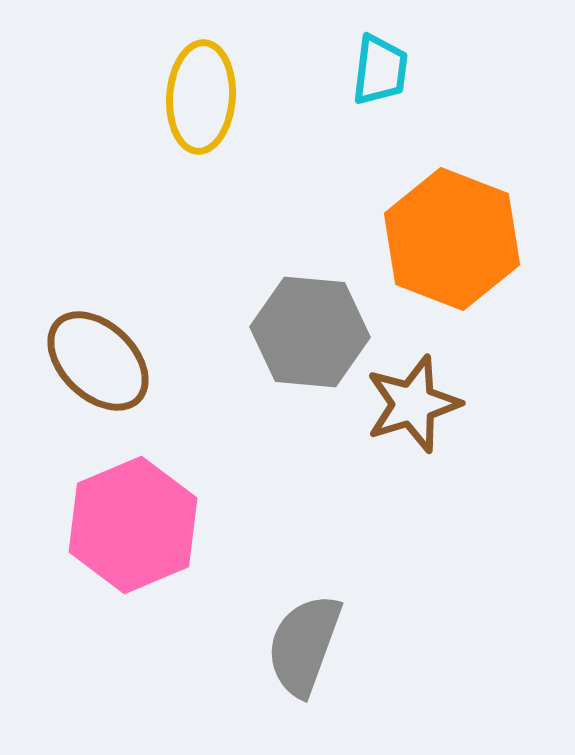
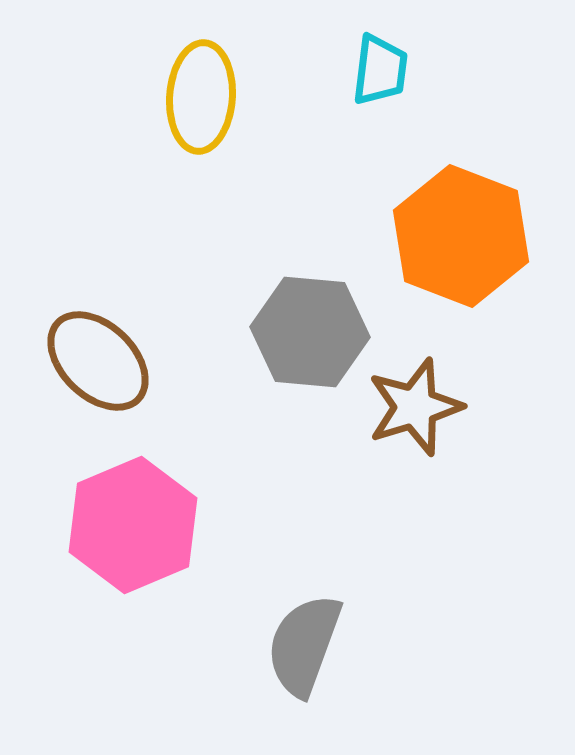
orange hexagon: moved 9 px right, 3 px up
brown star: moved 2 px right, 3 px down
